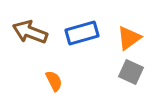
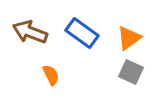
blue rectangle: rotated 52 degrees clockwise
orange semicircle: moved 3 px left, 6 px up
